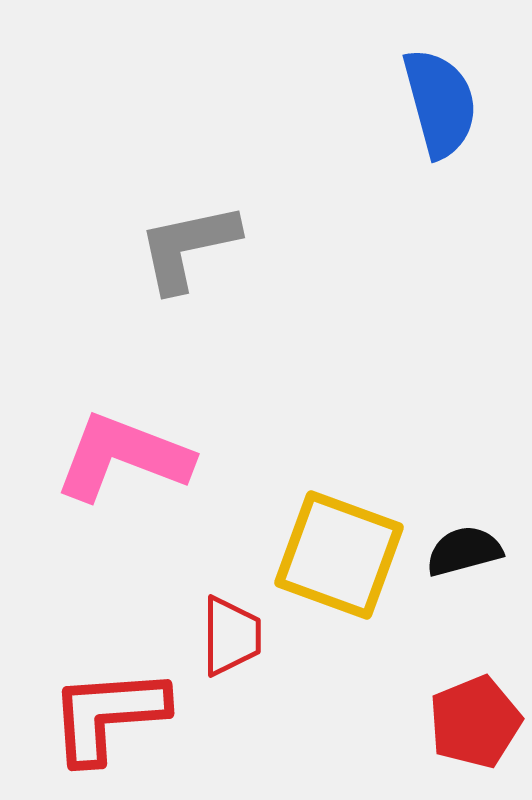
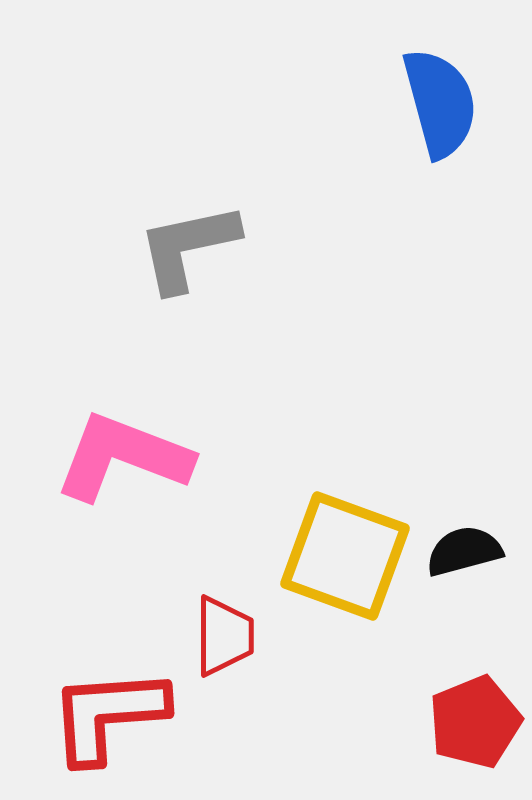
yellow square: moved 6 px right, 1 px down
red trapezoid: moved 7 px left
